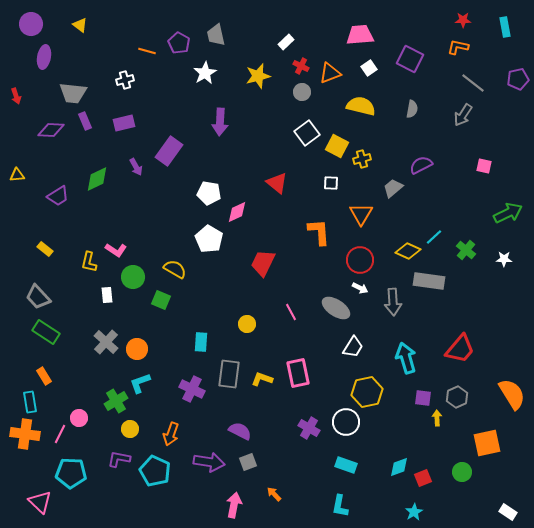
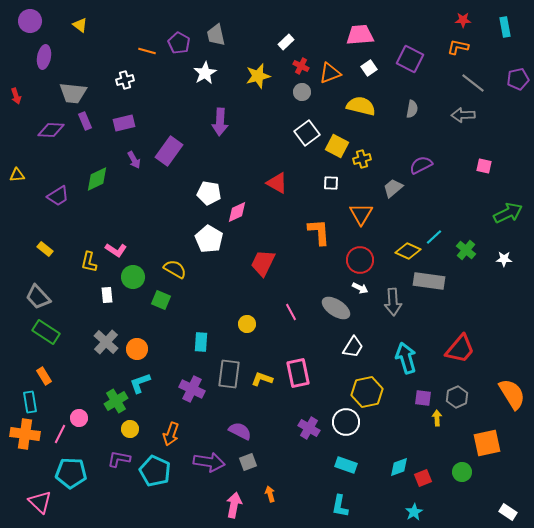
purple circle at (31, 24): moved 1 px left, 3 px up
gray arrow at (463, 115): rotated 55 degrees clockwise
purple arrow at (136, 167): moved 2 px left, 7 px up
red triangle at (277, 183): rotated 10 degrees counterclockwise
orange arrow at (274, 494): moved 4 px left; rotated 28 degrees clockwise
